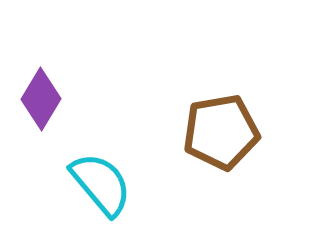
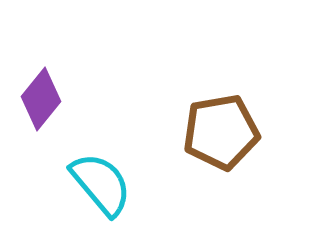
purple diamond: rotated 8 degrees clockwise
